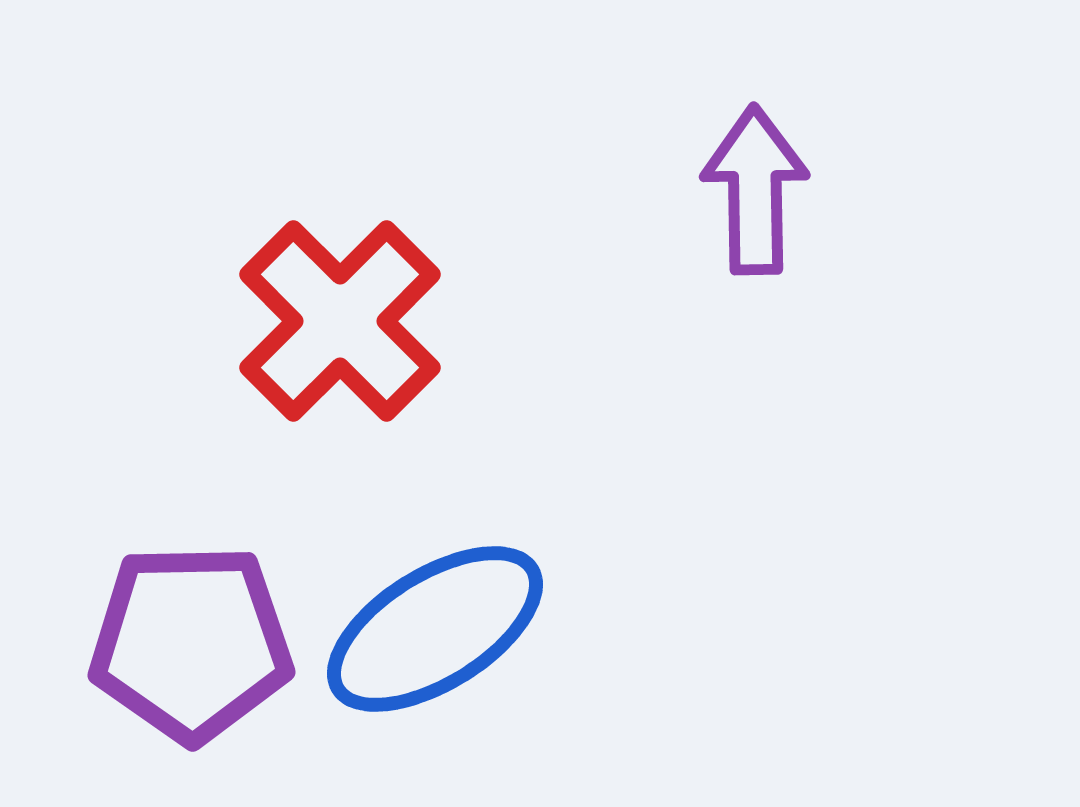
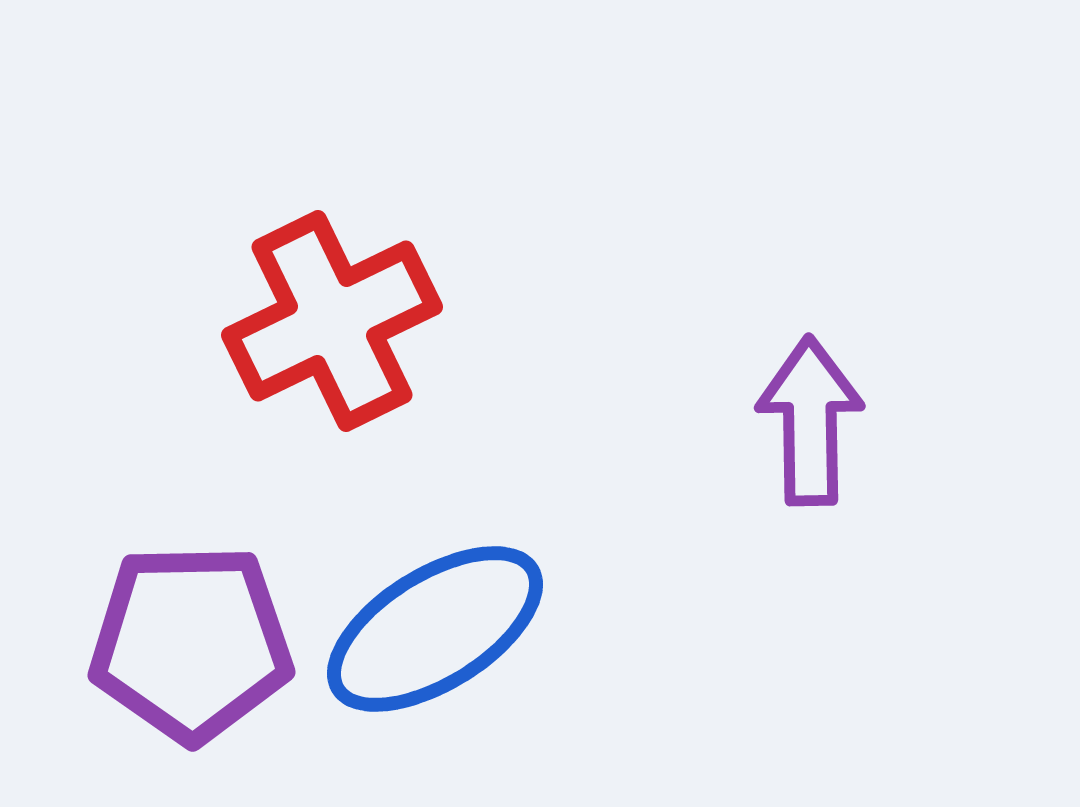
purple arrow: moved 55 px right, 231 px down
red cross: moved 8 px left; rotated 19 degrees clockwise
